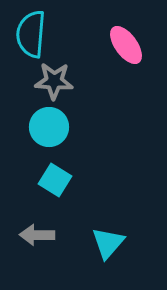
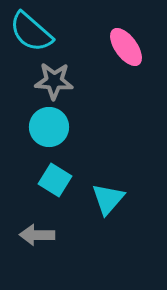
cyan semicircle: moved 2 px up; rotated 54 degrees counterclockwise
pink ellipse: moved 2 px down
cyan triangle: moved 44 px up
